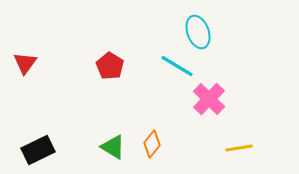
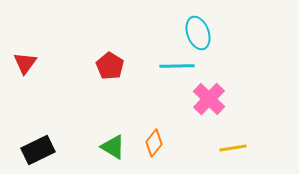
cyan ellipse: moved 1 px down
cyan line: rotated 32 degrees counterclockwise
orange diamond: moved 2 px right, 1 px up
yellow line: moved 6 px left
